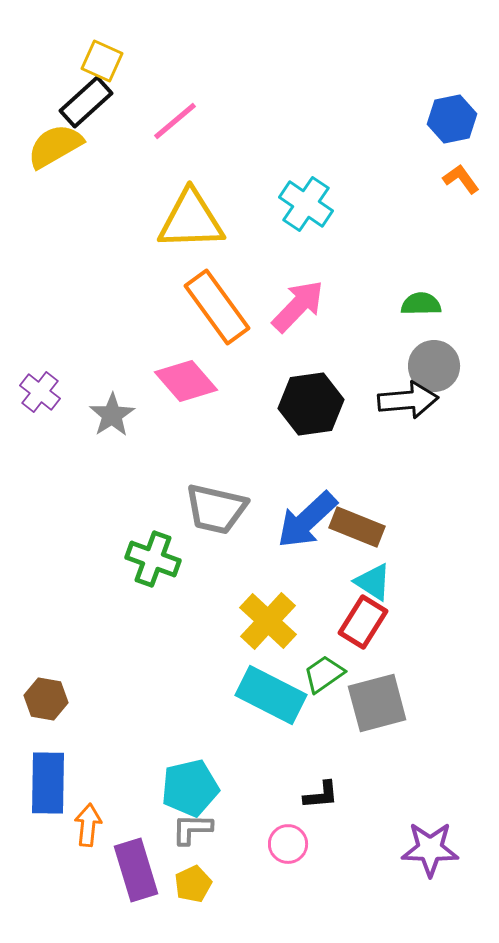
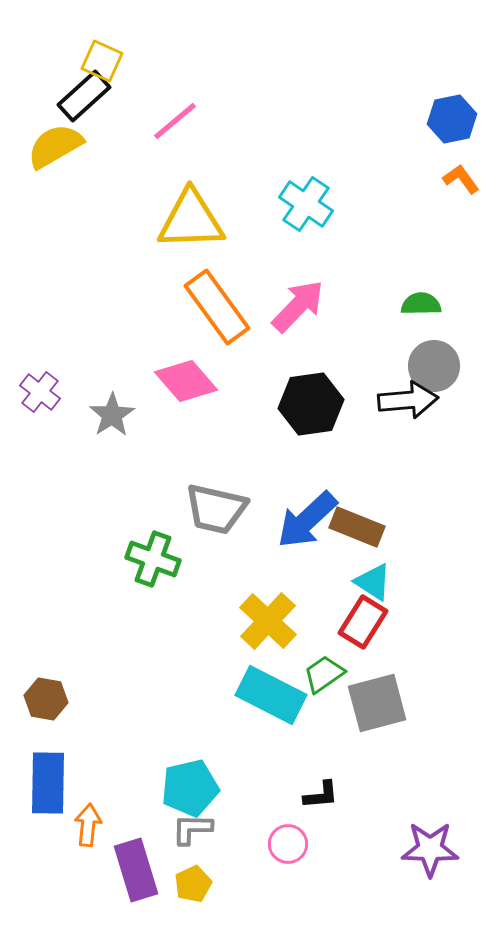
black rectangle: moved 2 px left, 6 px up
